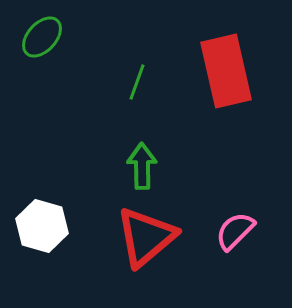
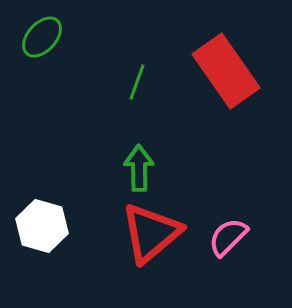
red rectangle: rotated 22 degrees counterclockwise
green arrow: moved 3 px left, 2 px down
pink semicircle: moved 7 px left, 6 px down
red triangle: moved 5 px right, 4 px up
